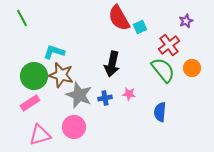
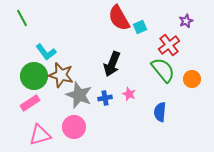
cyan L-shape: moved 8 px left; rotated 145 degrees counterclockwise
black arrow: rotated 10 degrees clockwise
orange circle: moved 11 px down
pink star: rotated 16 degrees clockwise
